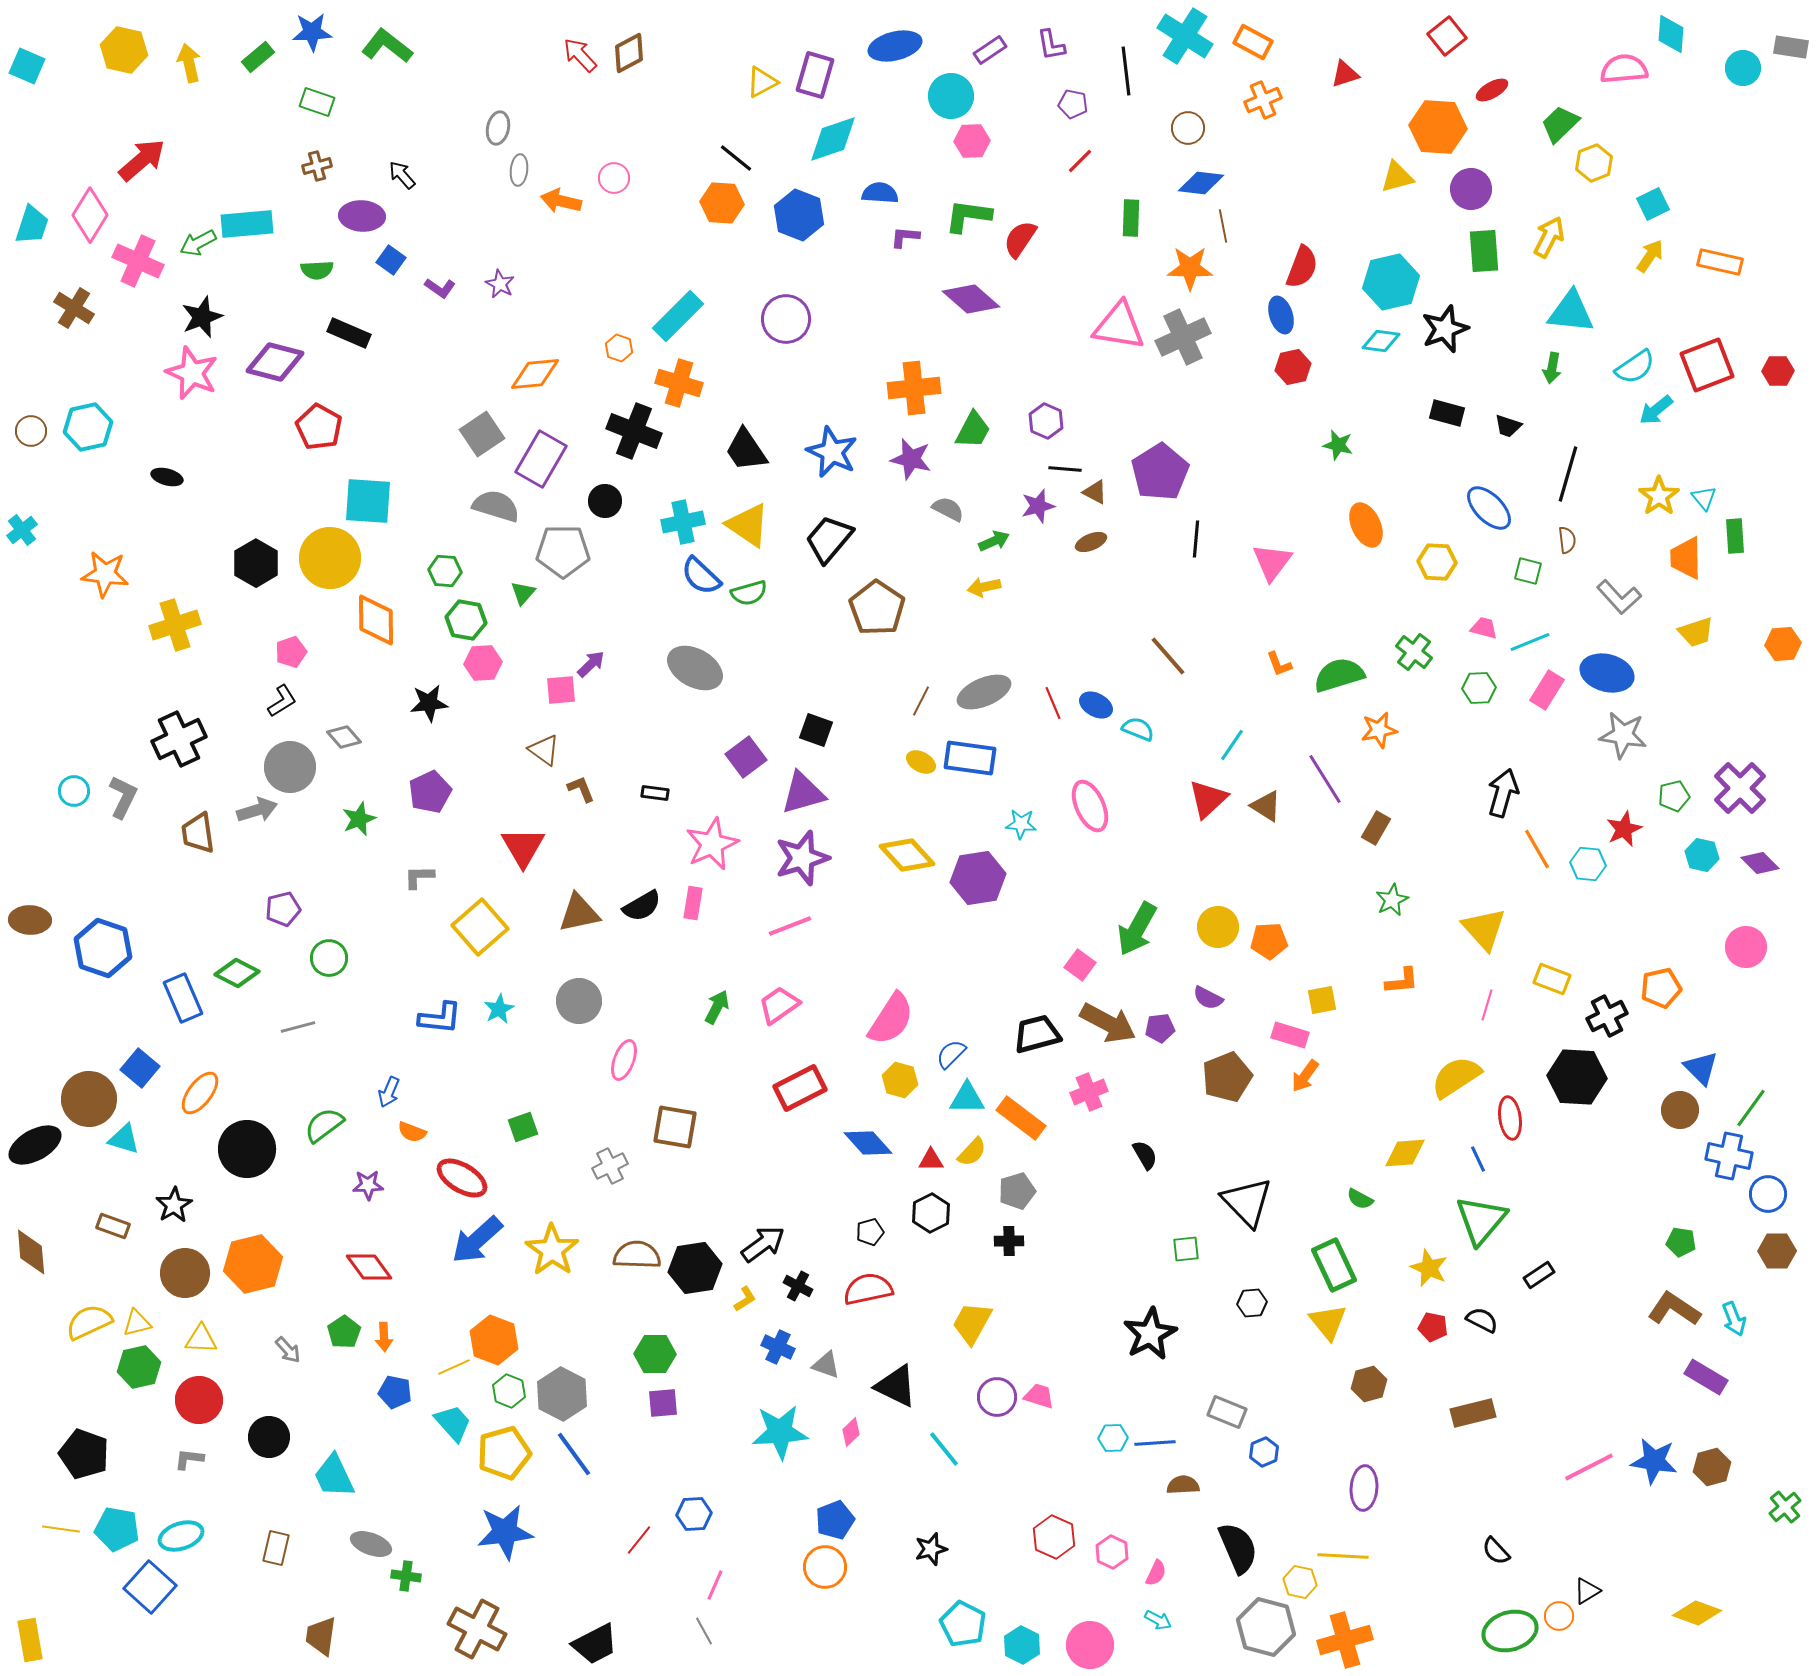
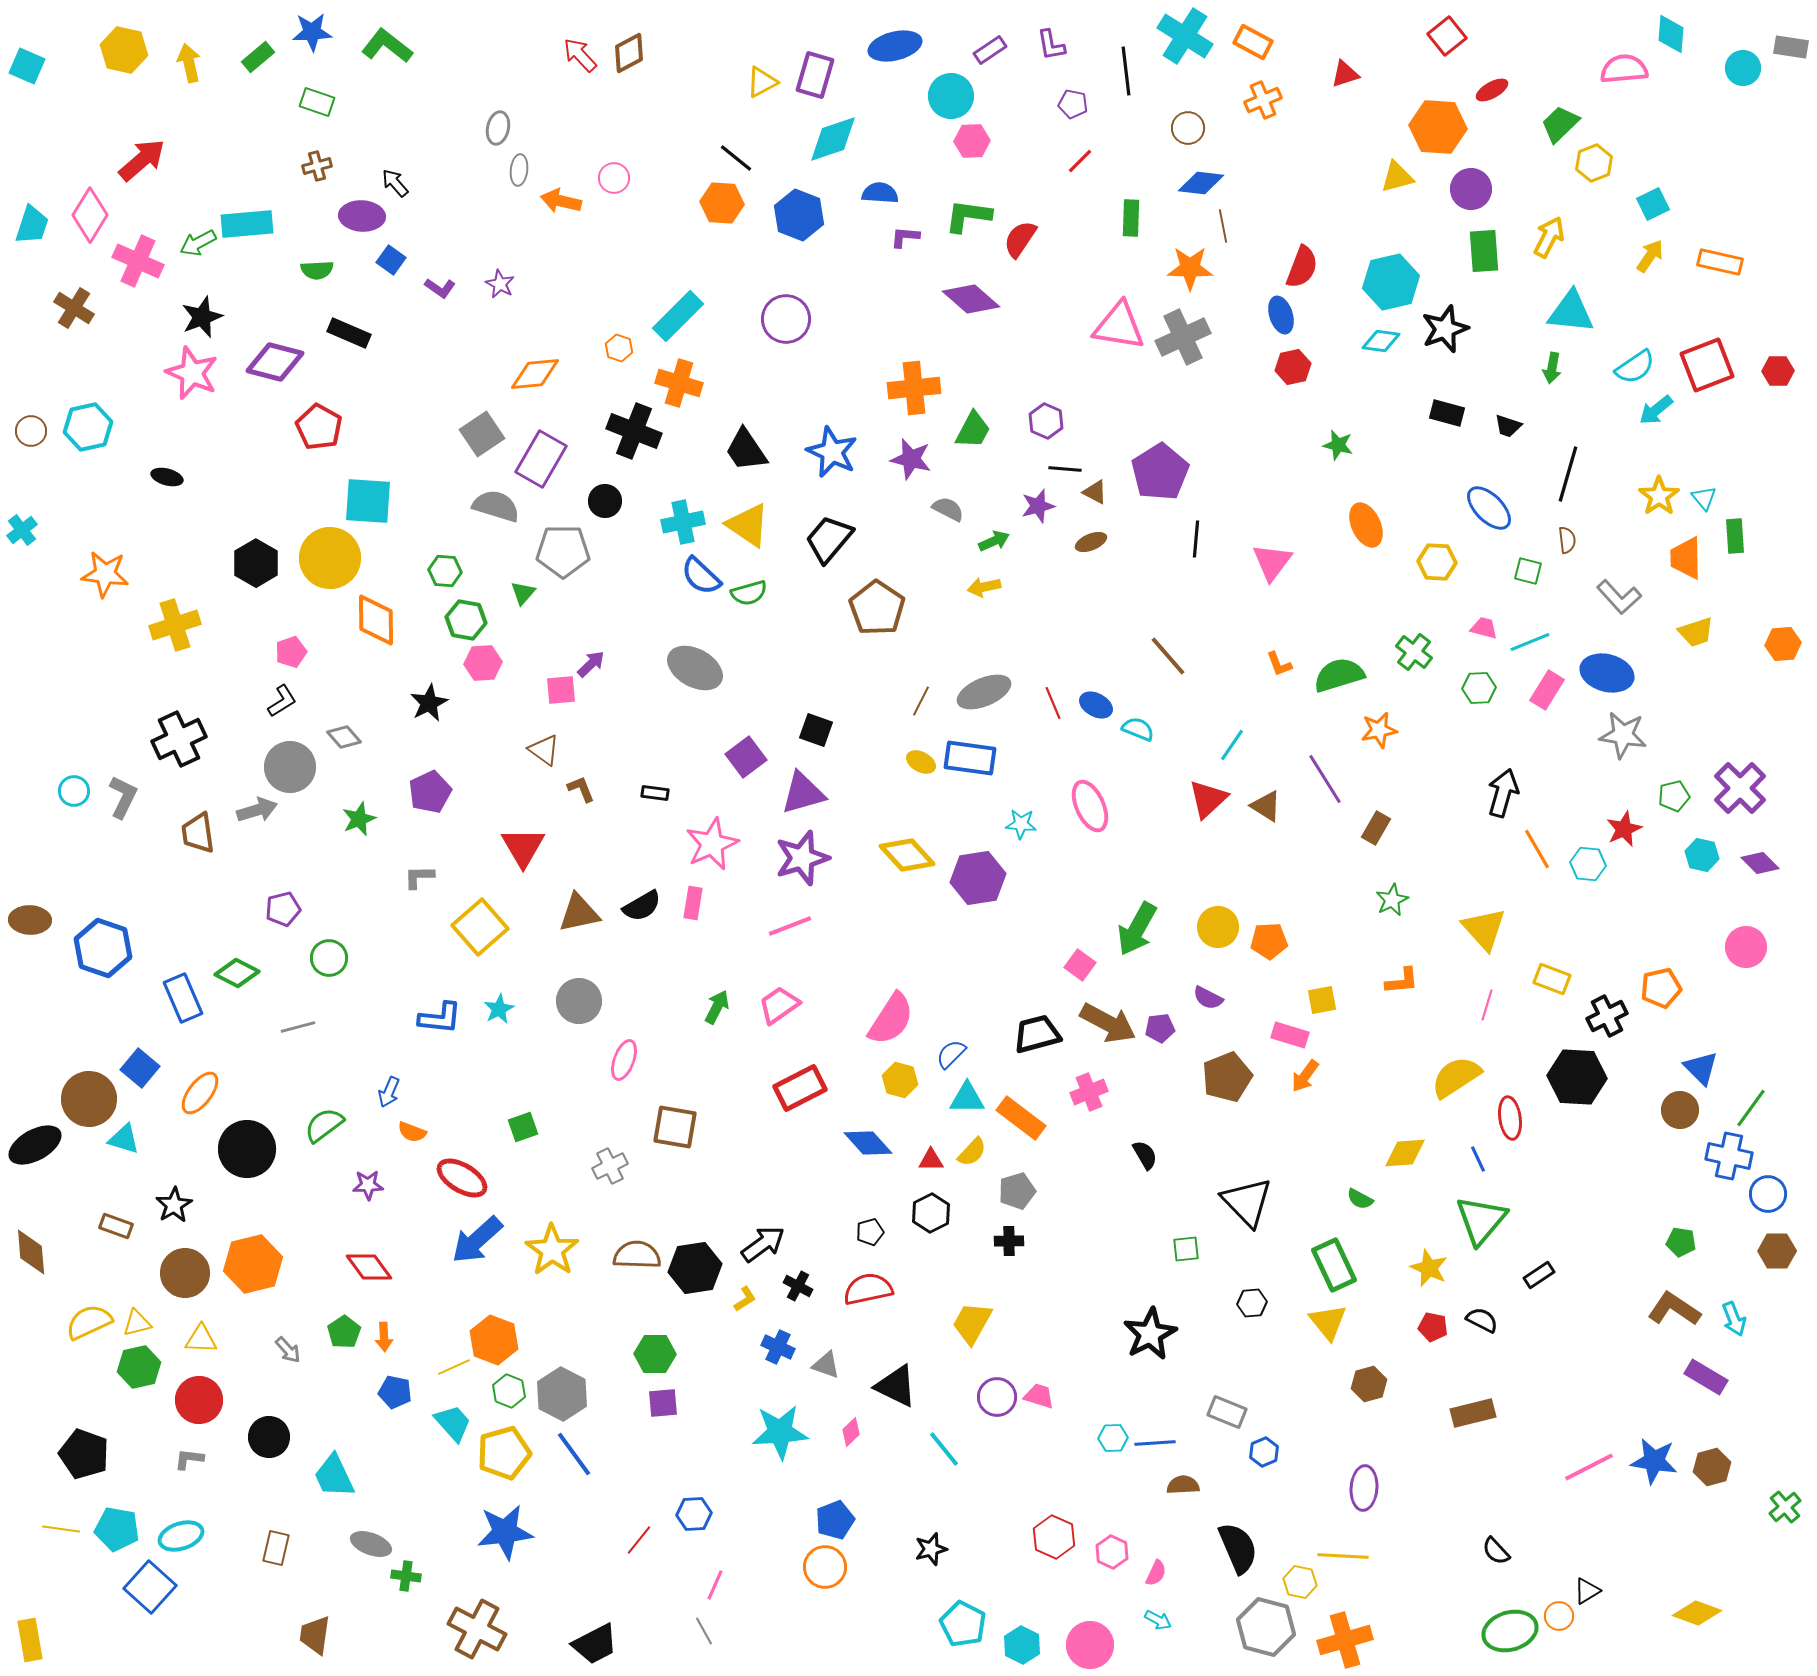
black arrow at (402, 175): moved 7 px left, 8 px down
black star at (429, 703): rotated 21 degrees counterclockwise
brown rectangle at (113, 1226): moved 3 px right
brown trapezoid at (321, 1636): moved 6 px left, 1 px up
